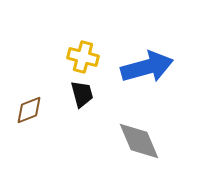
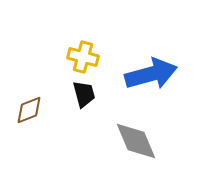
blue arrow: moved 4 px right, 7 px down
black trapezoid: moved 2 px right
gray diamond: moved 3 px left
